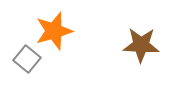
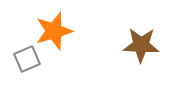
gray square: rotated 28 degrees clockwise
